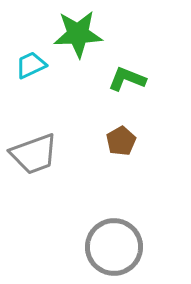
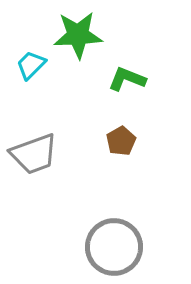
green star: moved 1 px down
cyan trapezoid: rotated 20 degrees counterclockwise
